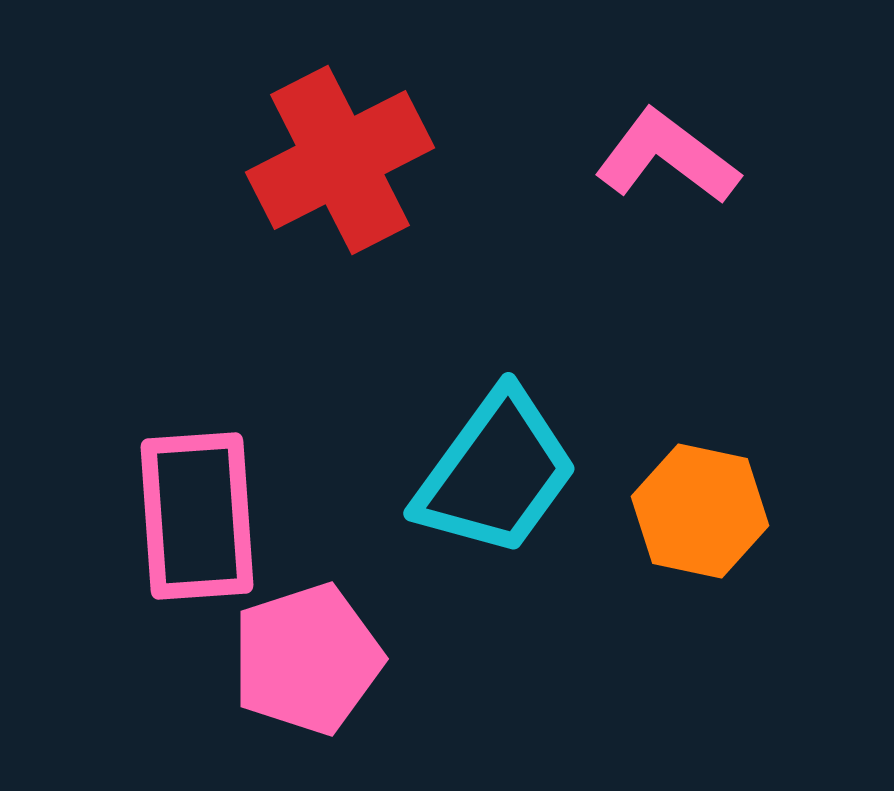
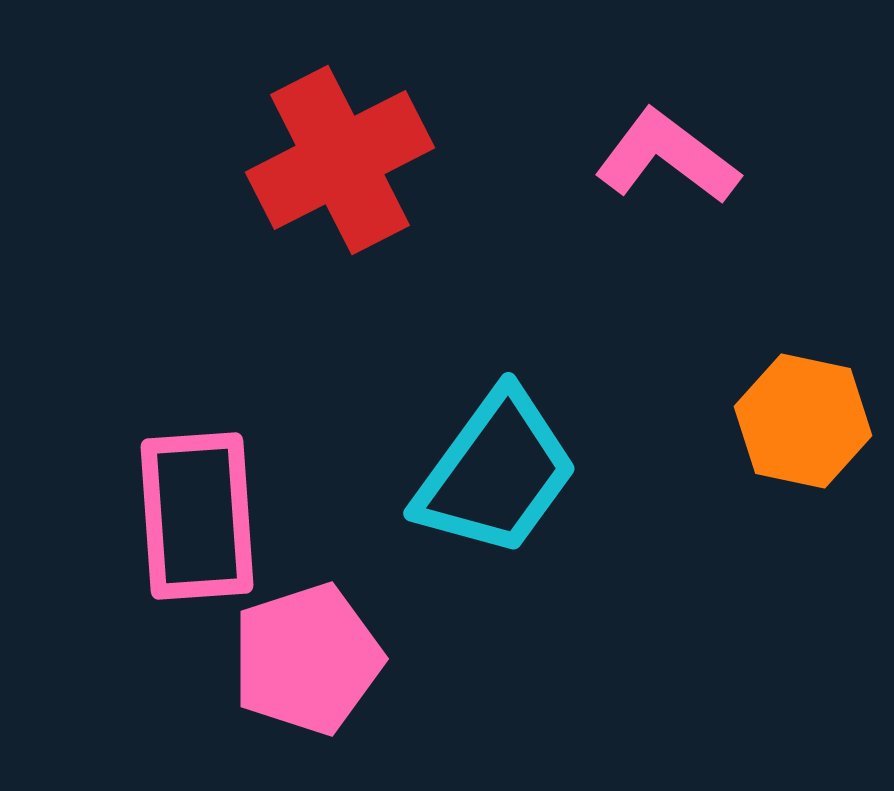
orange hexagon: moved 103 px right, 90 px up
